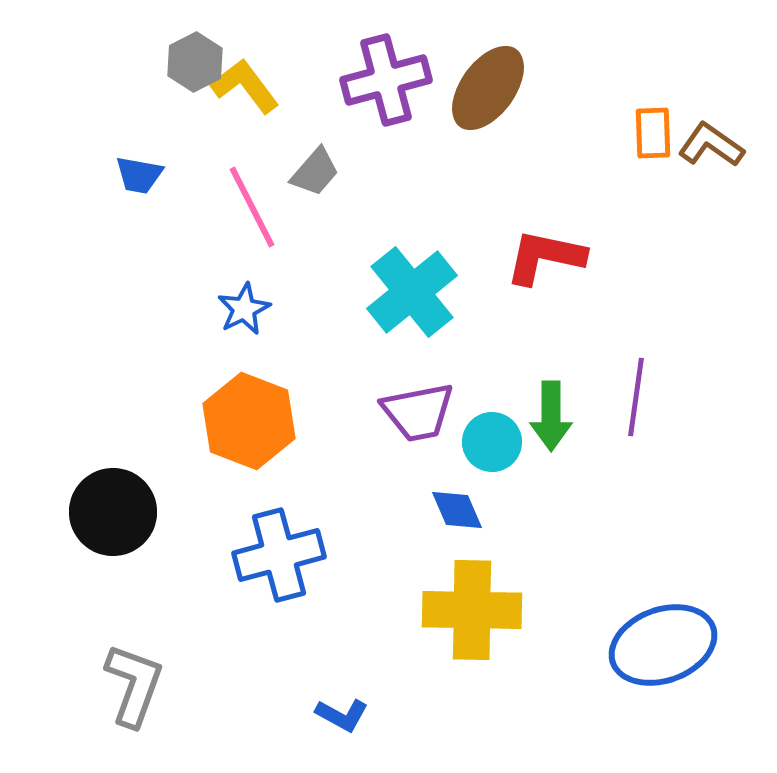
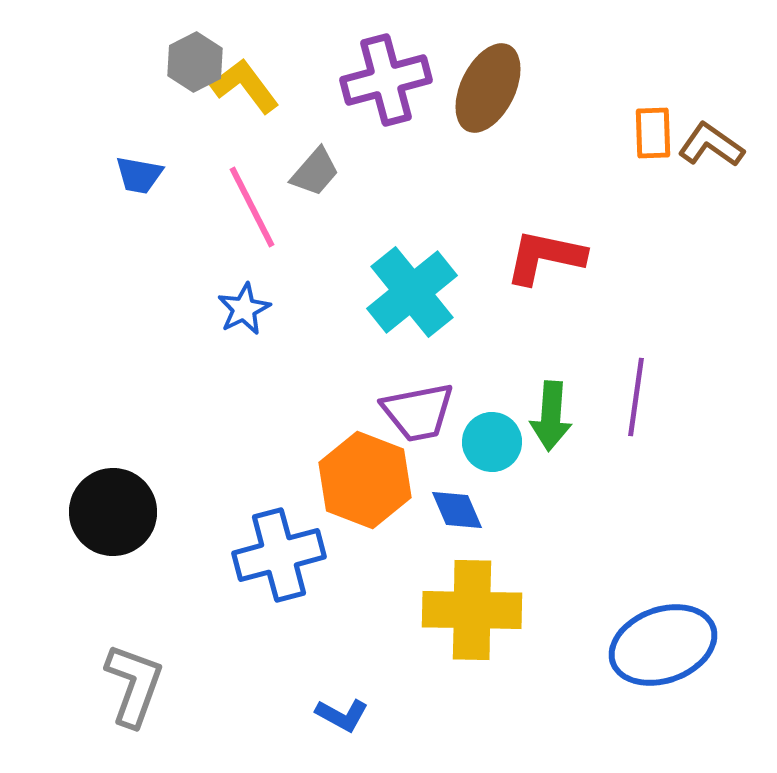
brown ellipse: rotated 10 degrees counterclockwise
green arrow: rotated 4 degrees clockwise
orange hexagon: moved 116 px right, 59 px down
